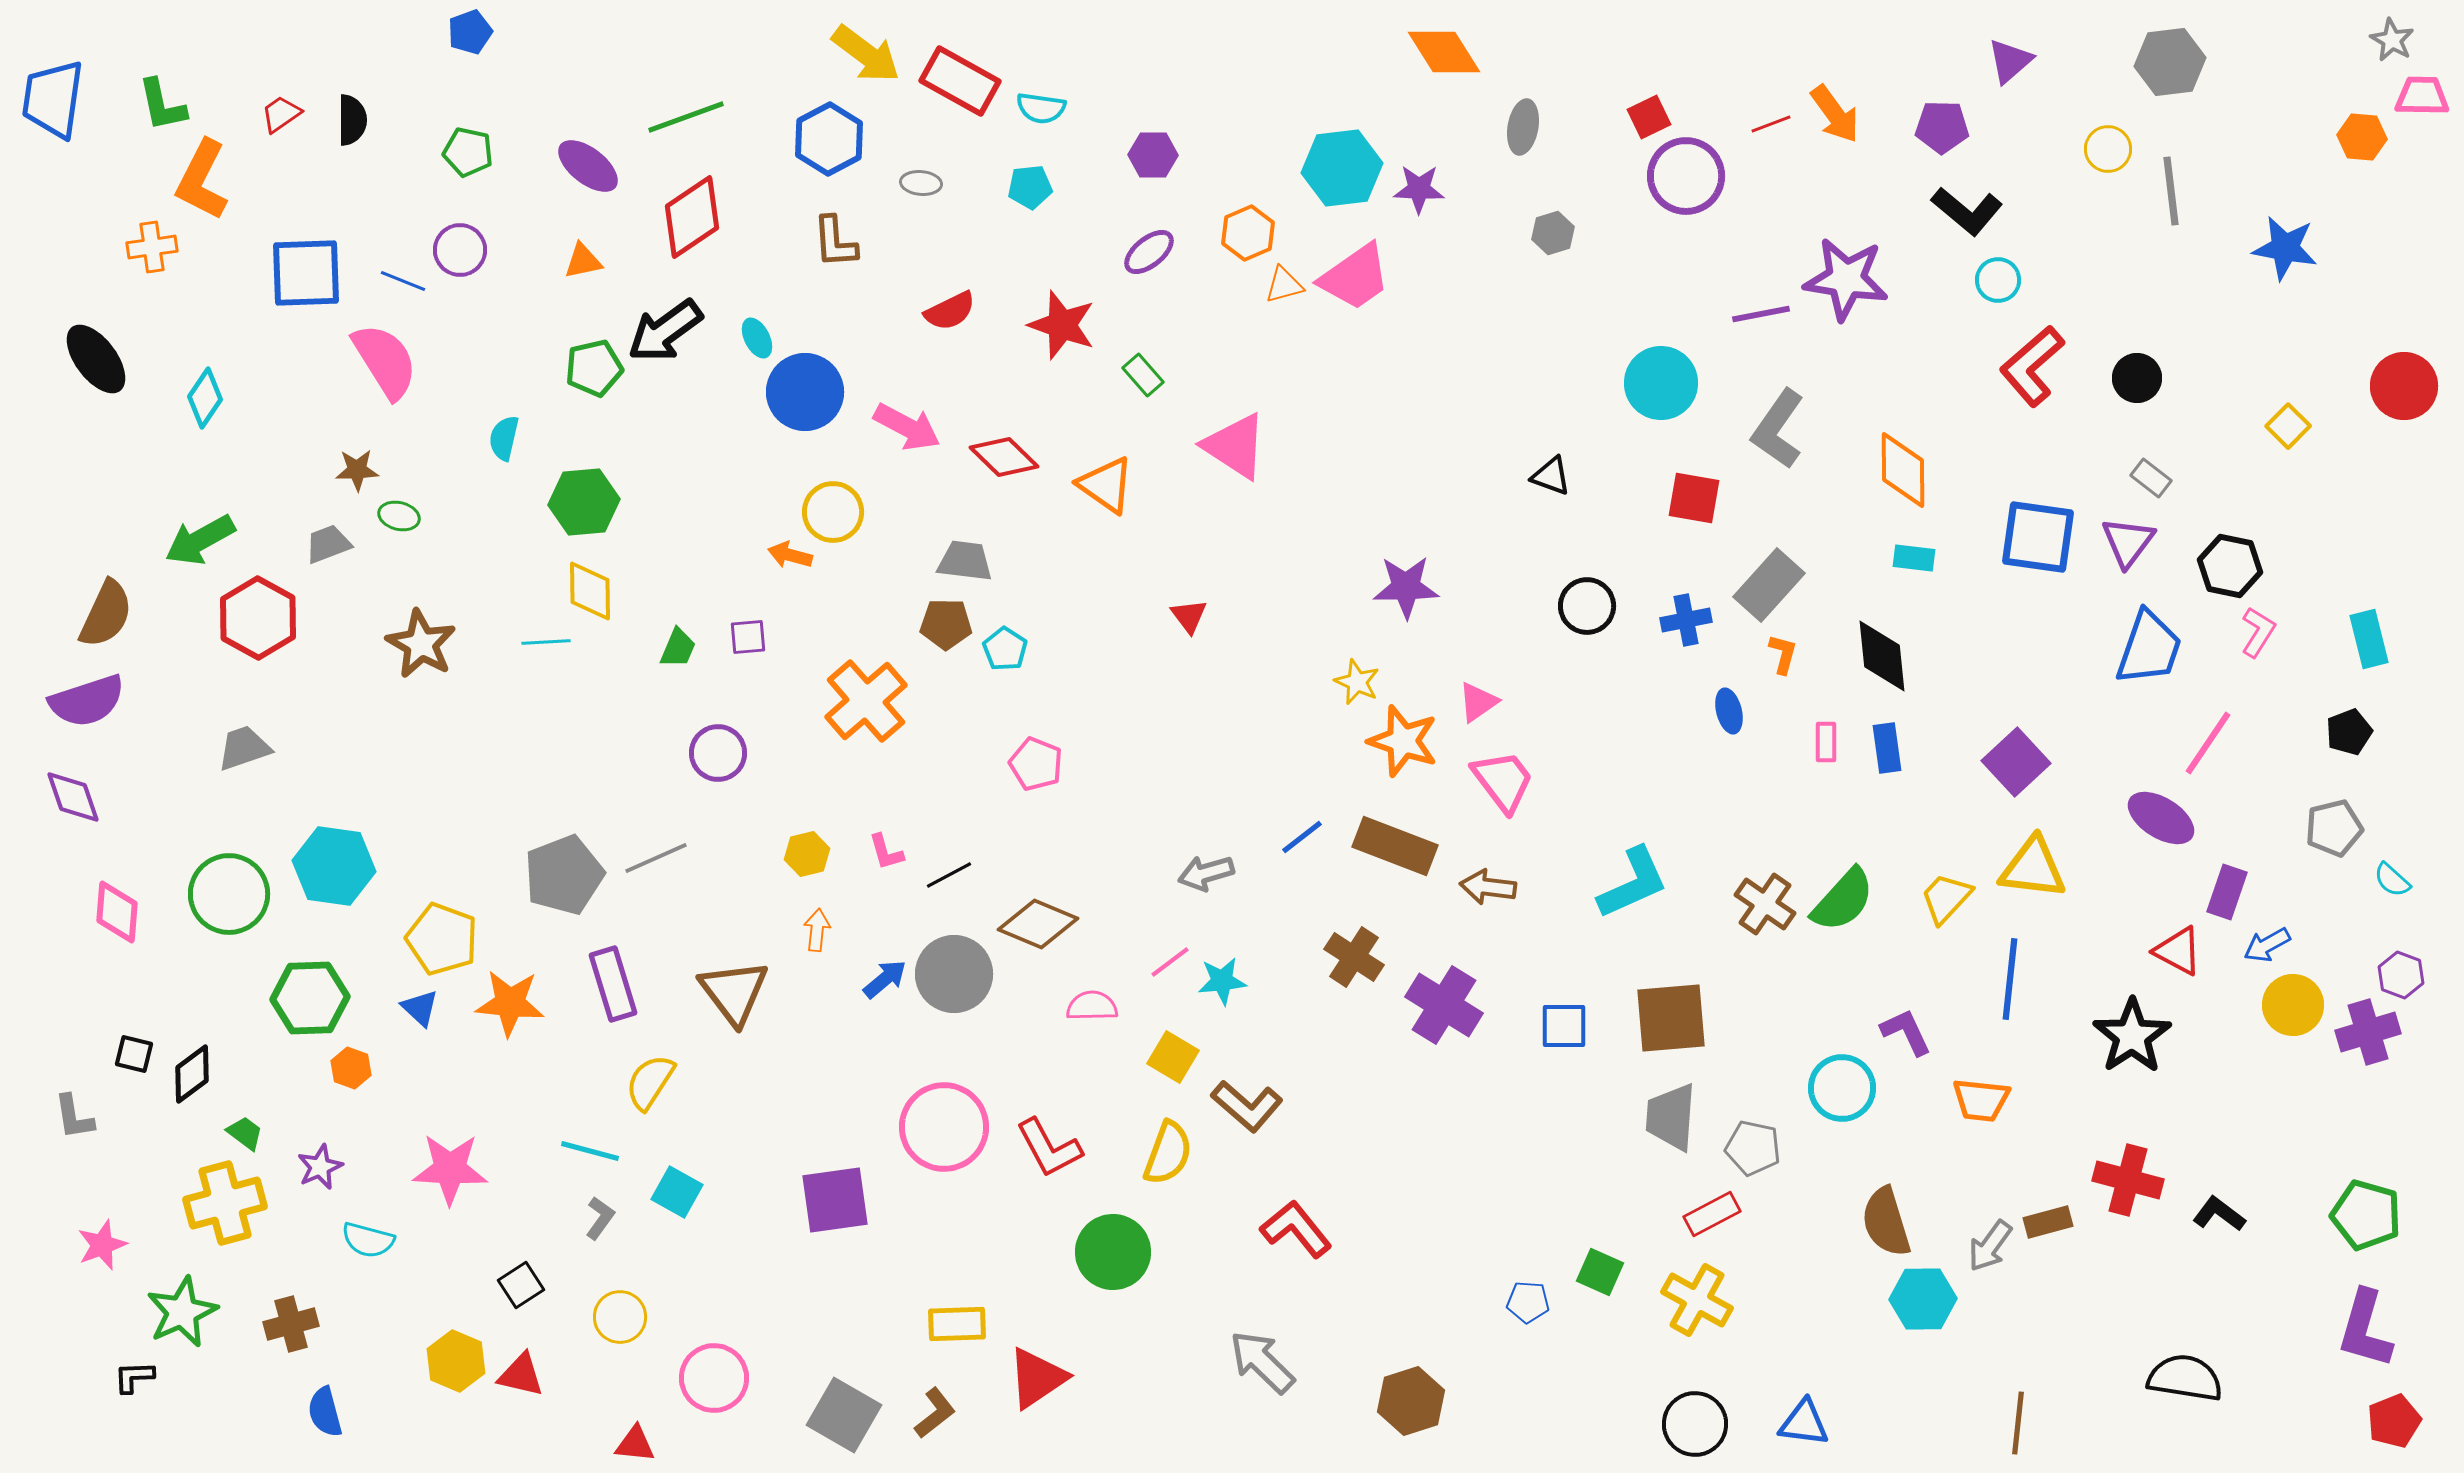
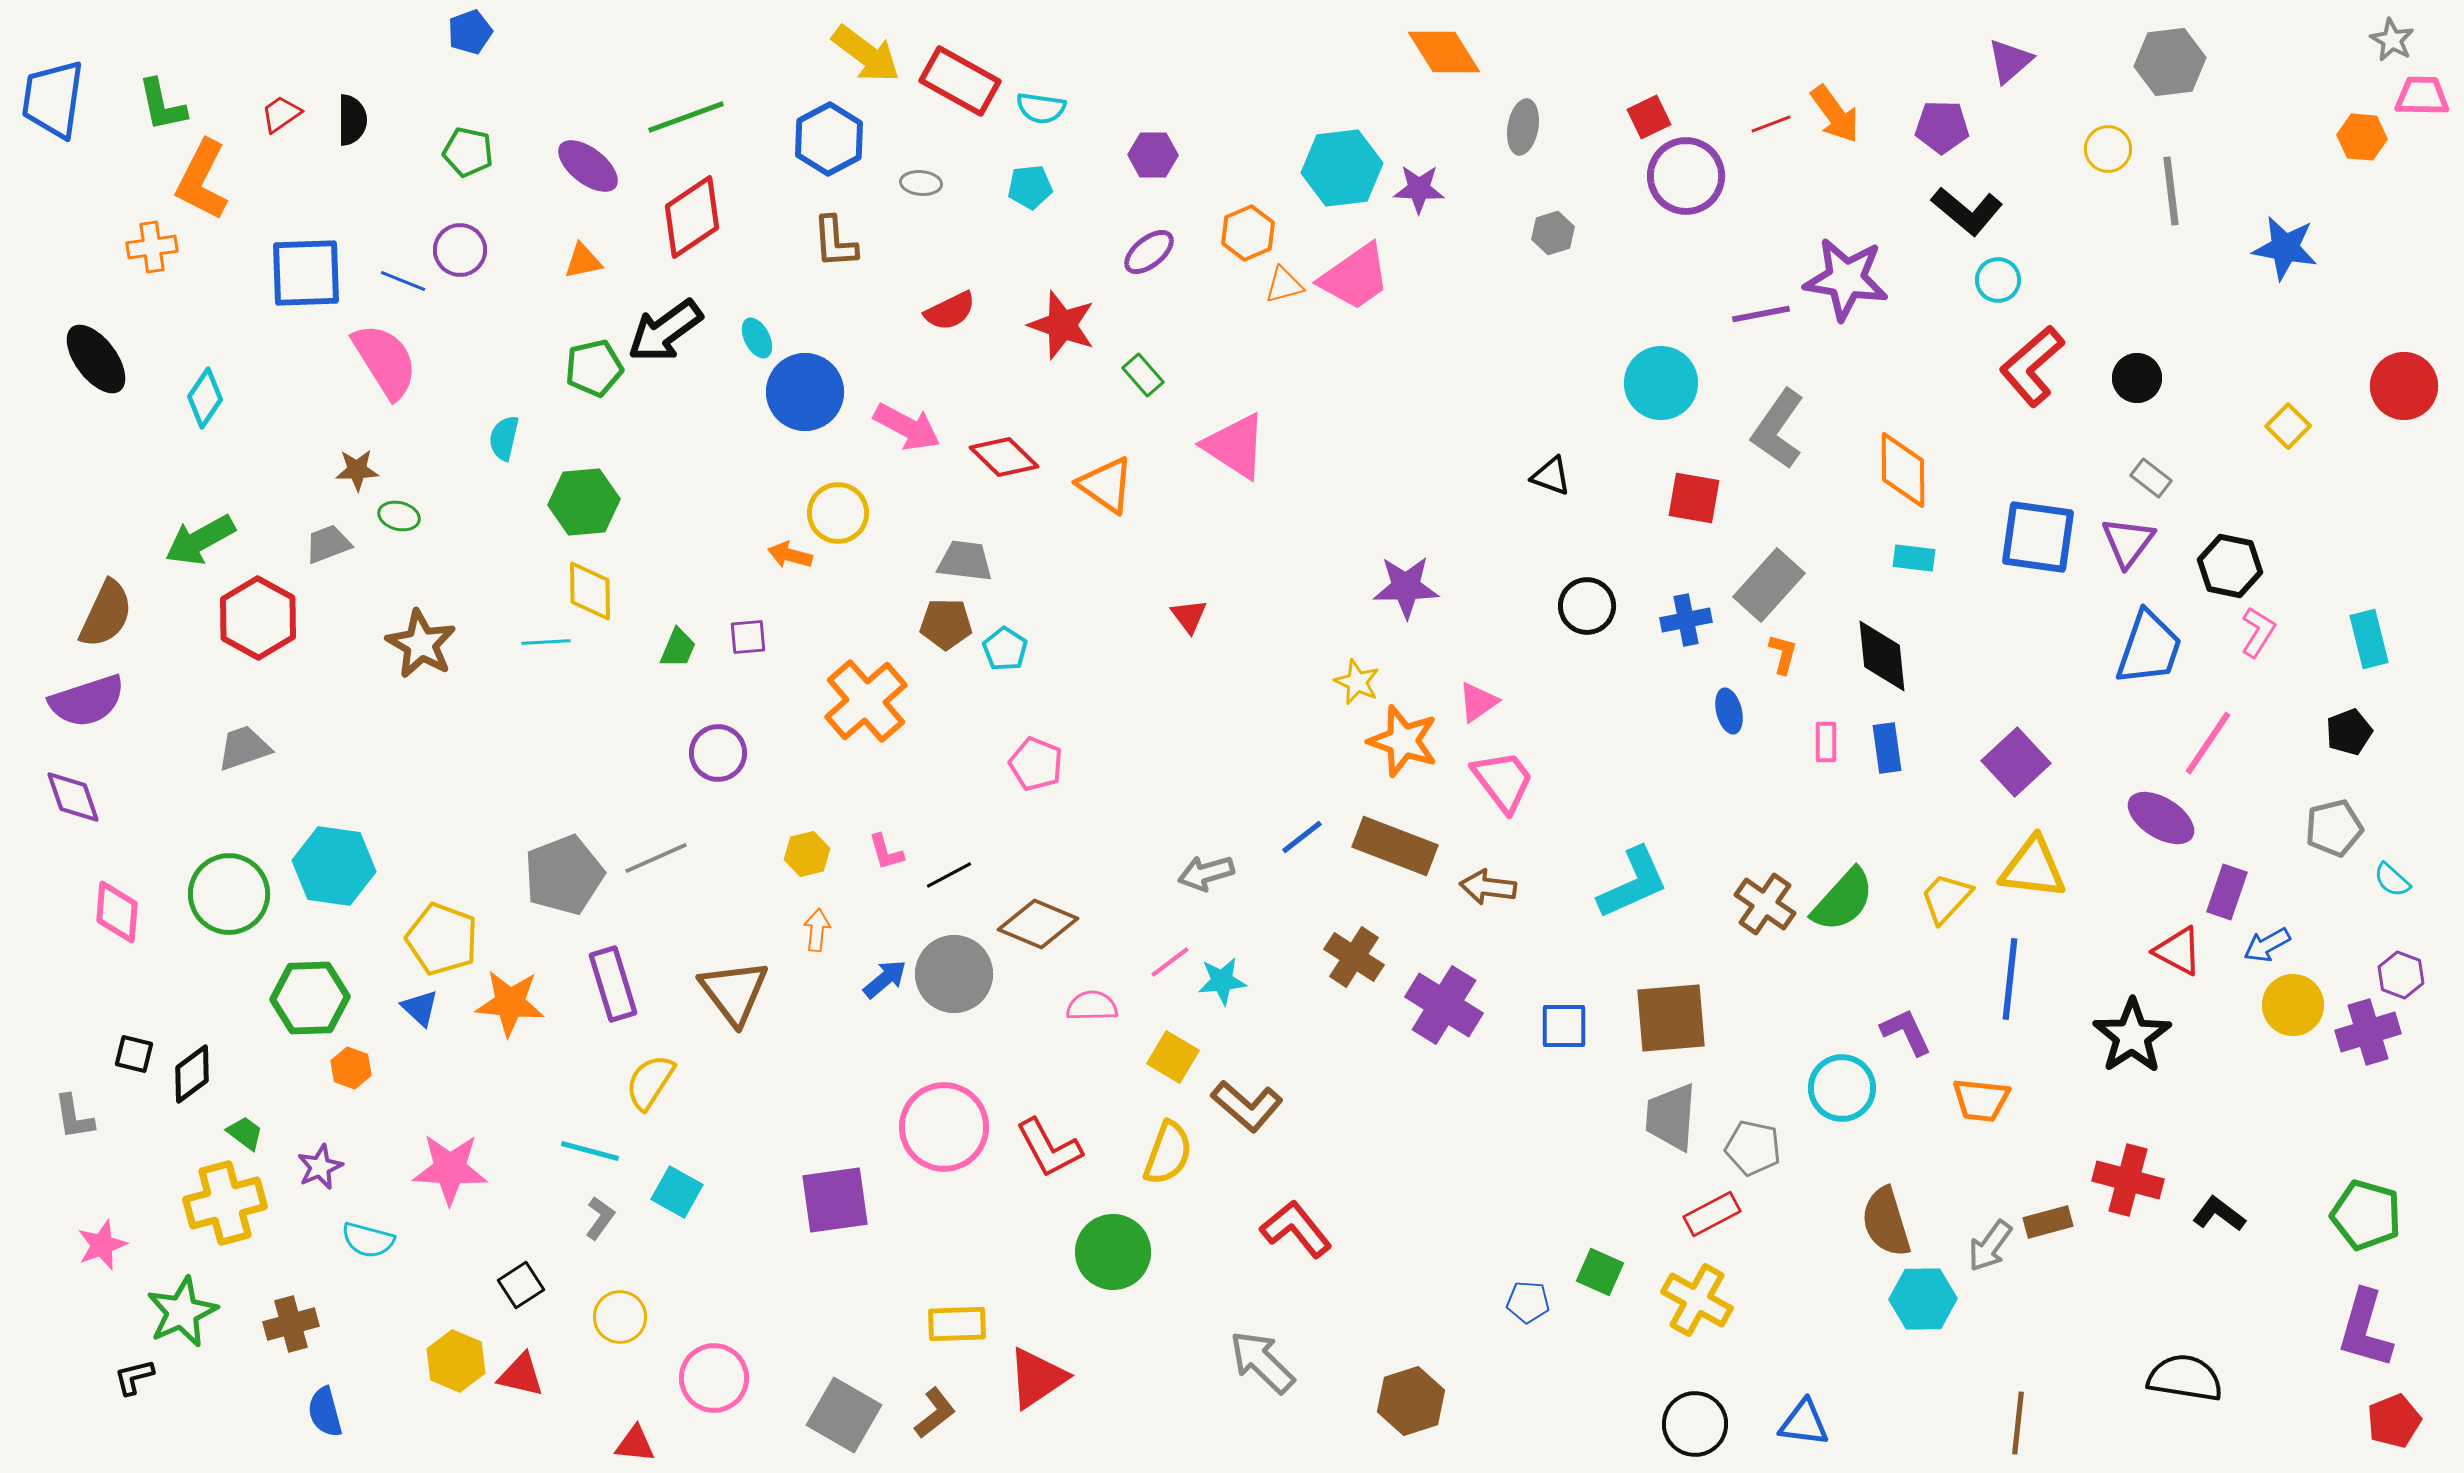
yellow circle at (833, 512): moved 5 px right, 1 px down
black L-shape at (134, 1377): rotated 12 degrees counterclockwise
